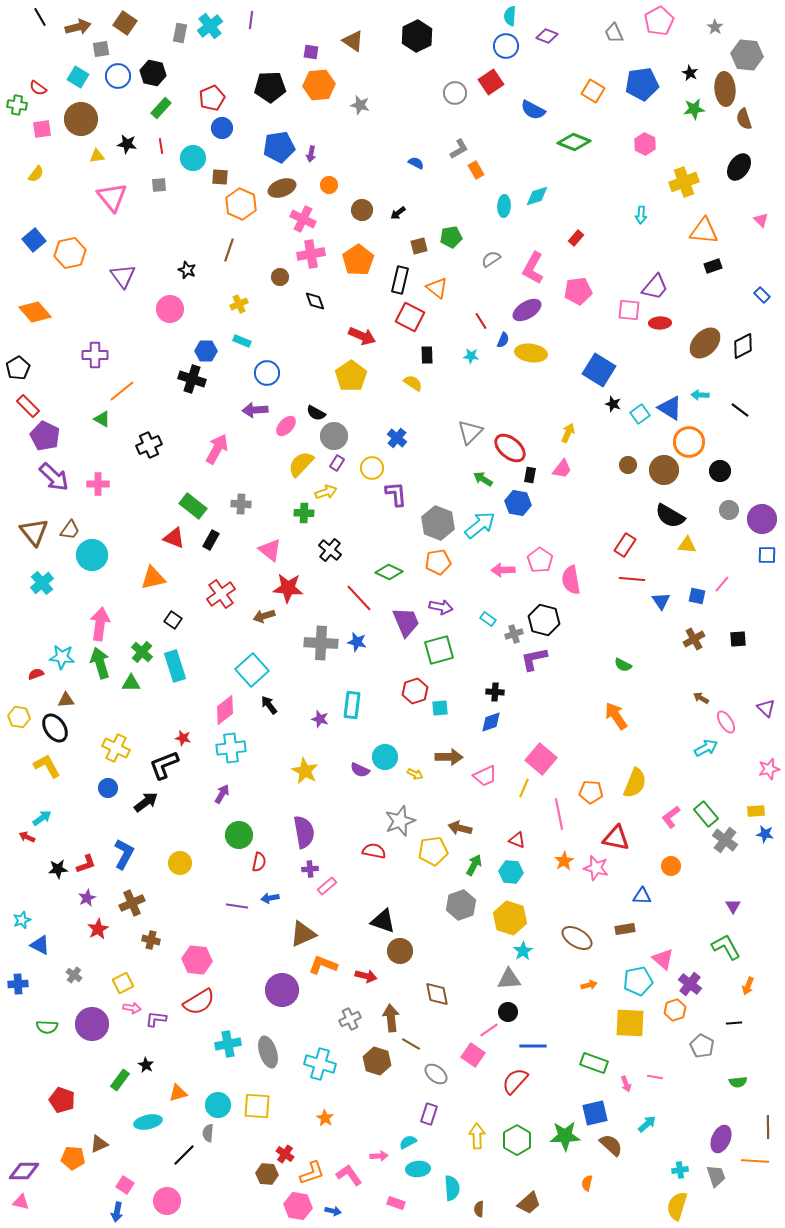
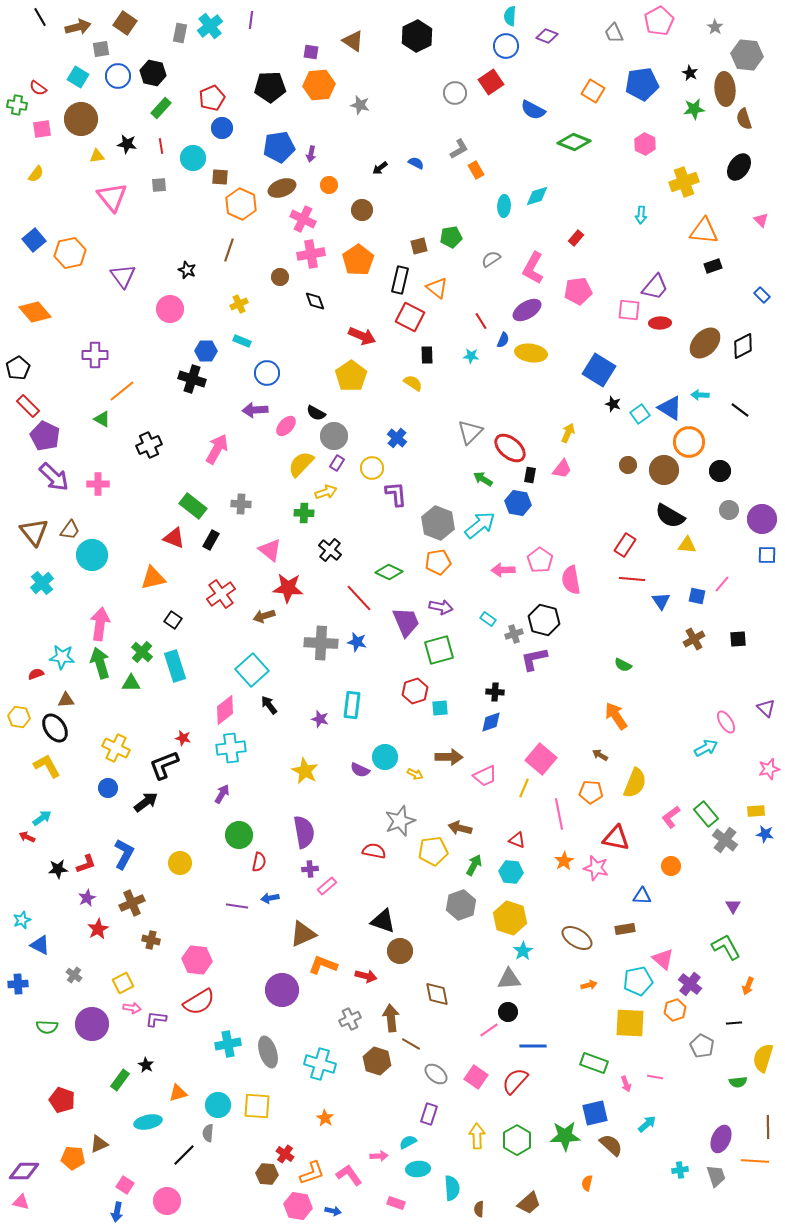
black arrow at (398, 213): moved 18 px left, 45 px up
brown arrow at (701, 698): moved 101 px left, 57 px down
pink square at (473, 1055): moved 3 px right, 22 px down
yellow semicircle at (677, 1206): moved 86 px right, 148 px up
